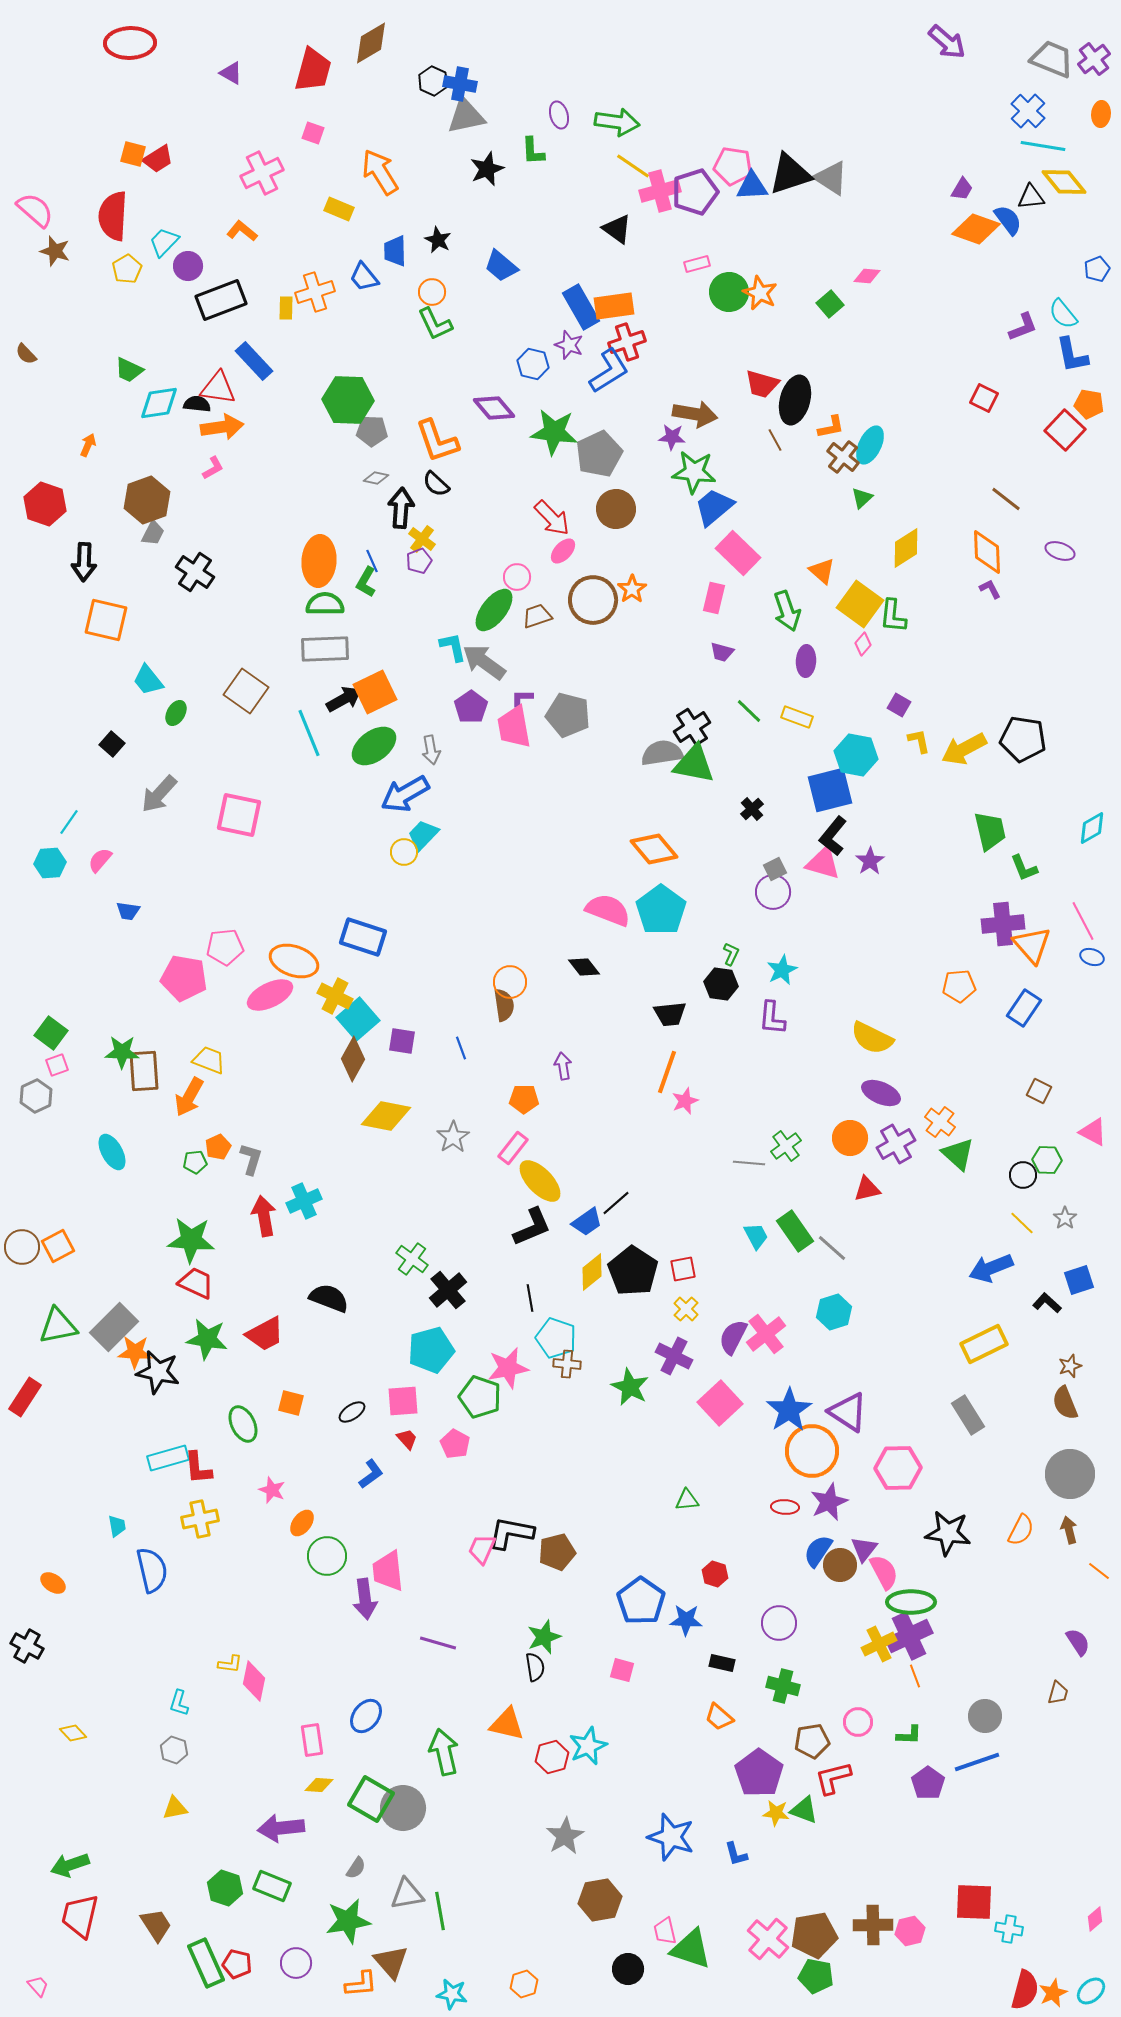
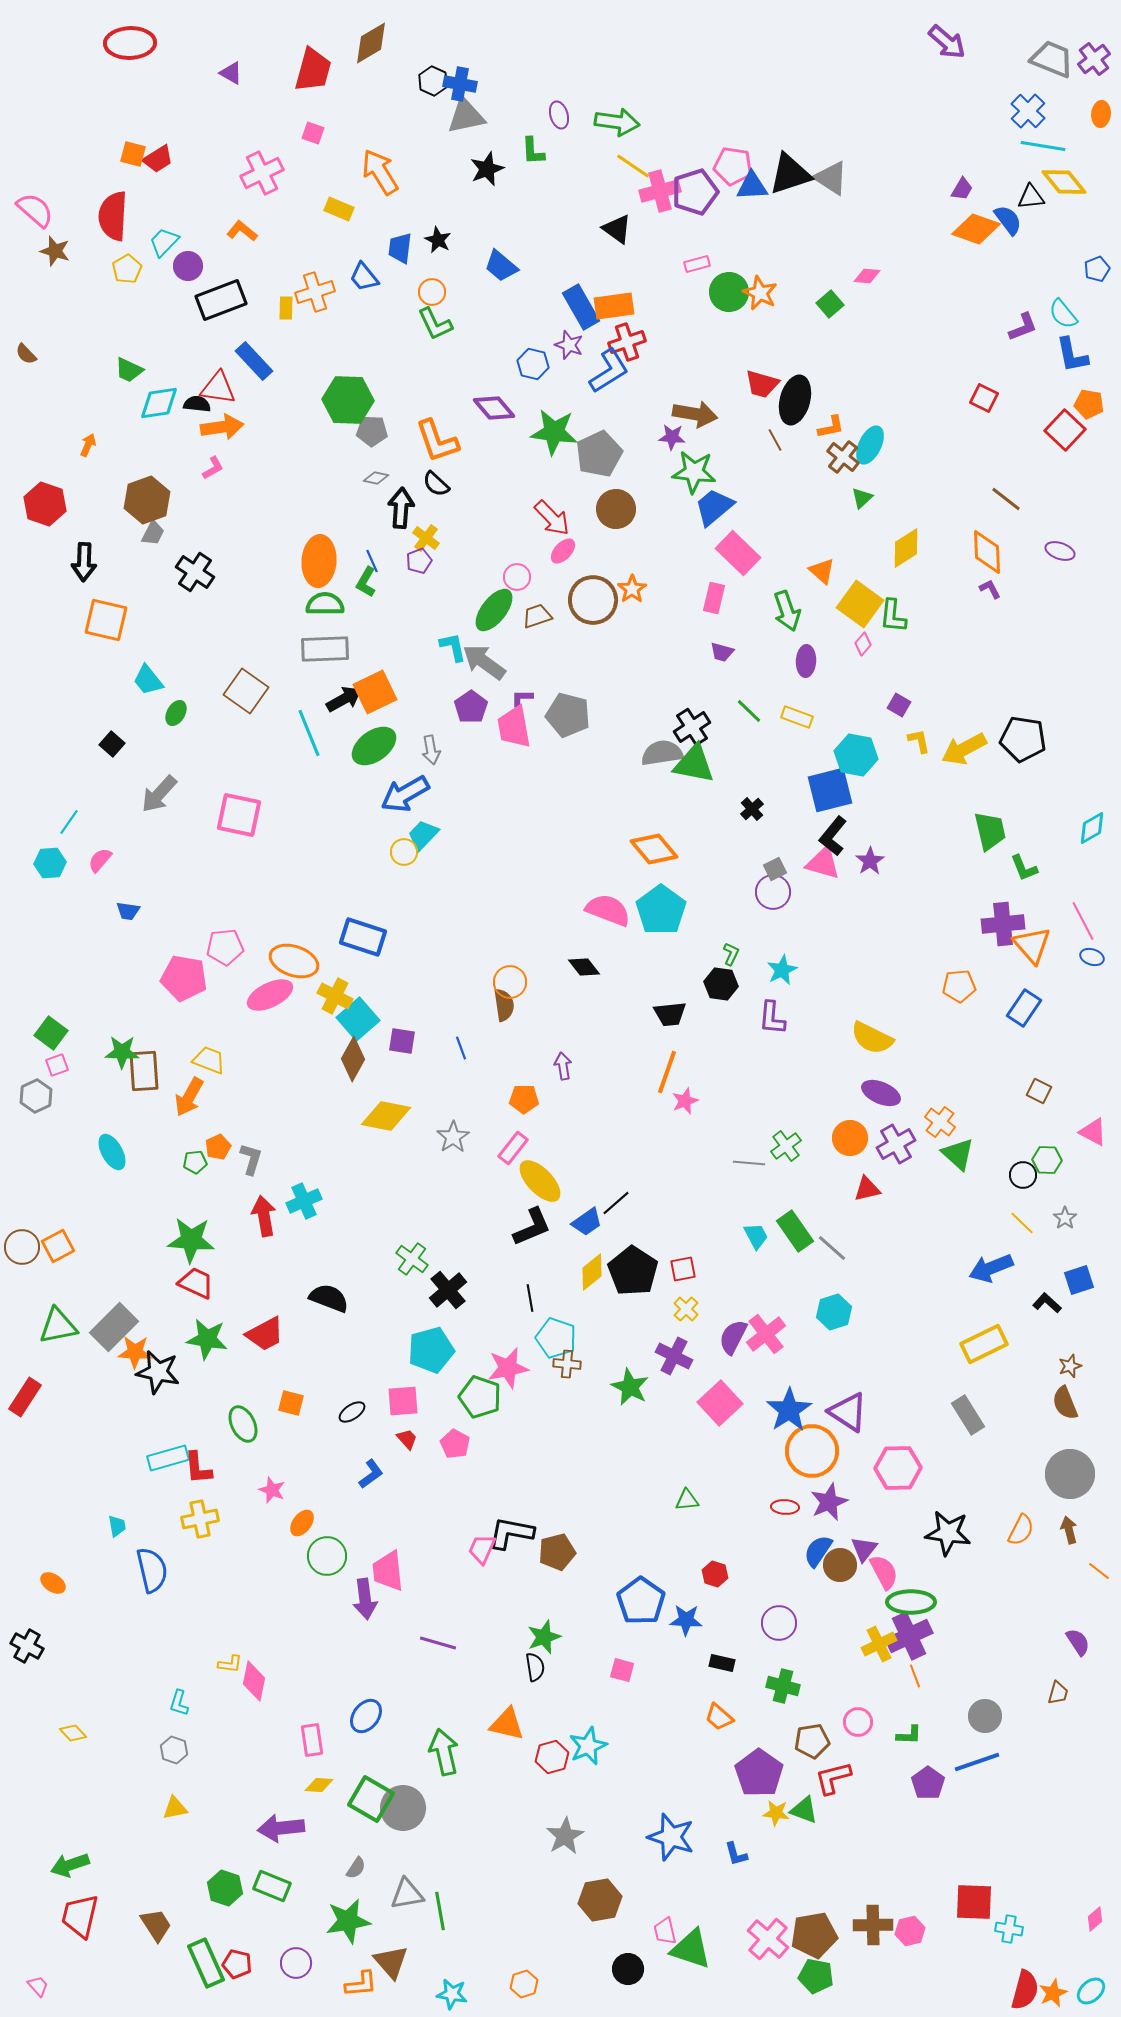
blue trapezoid at (395, 251): moved 5 px right, 3 px up; rotated 8 degrees clockwise
yellow cross at (422, 539): moved 4 px right, 1 px up
